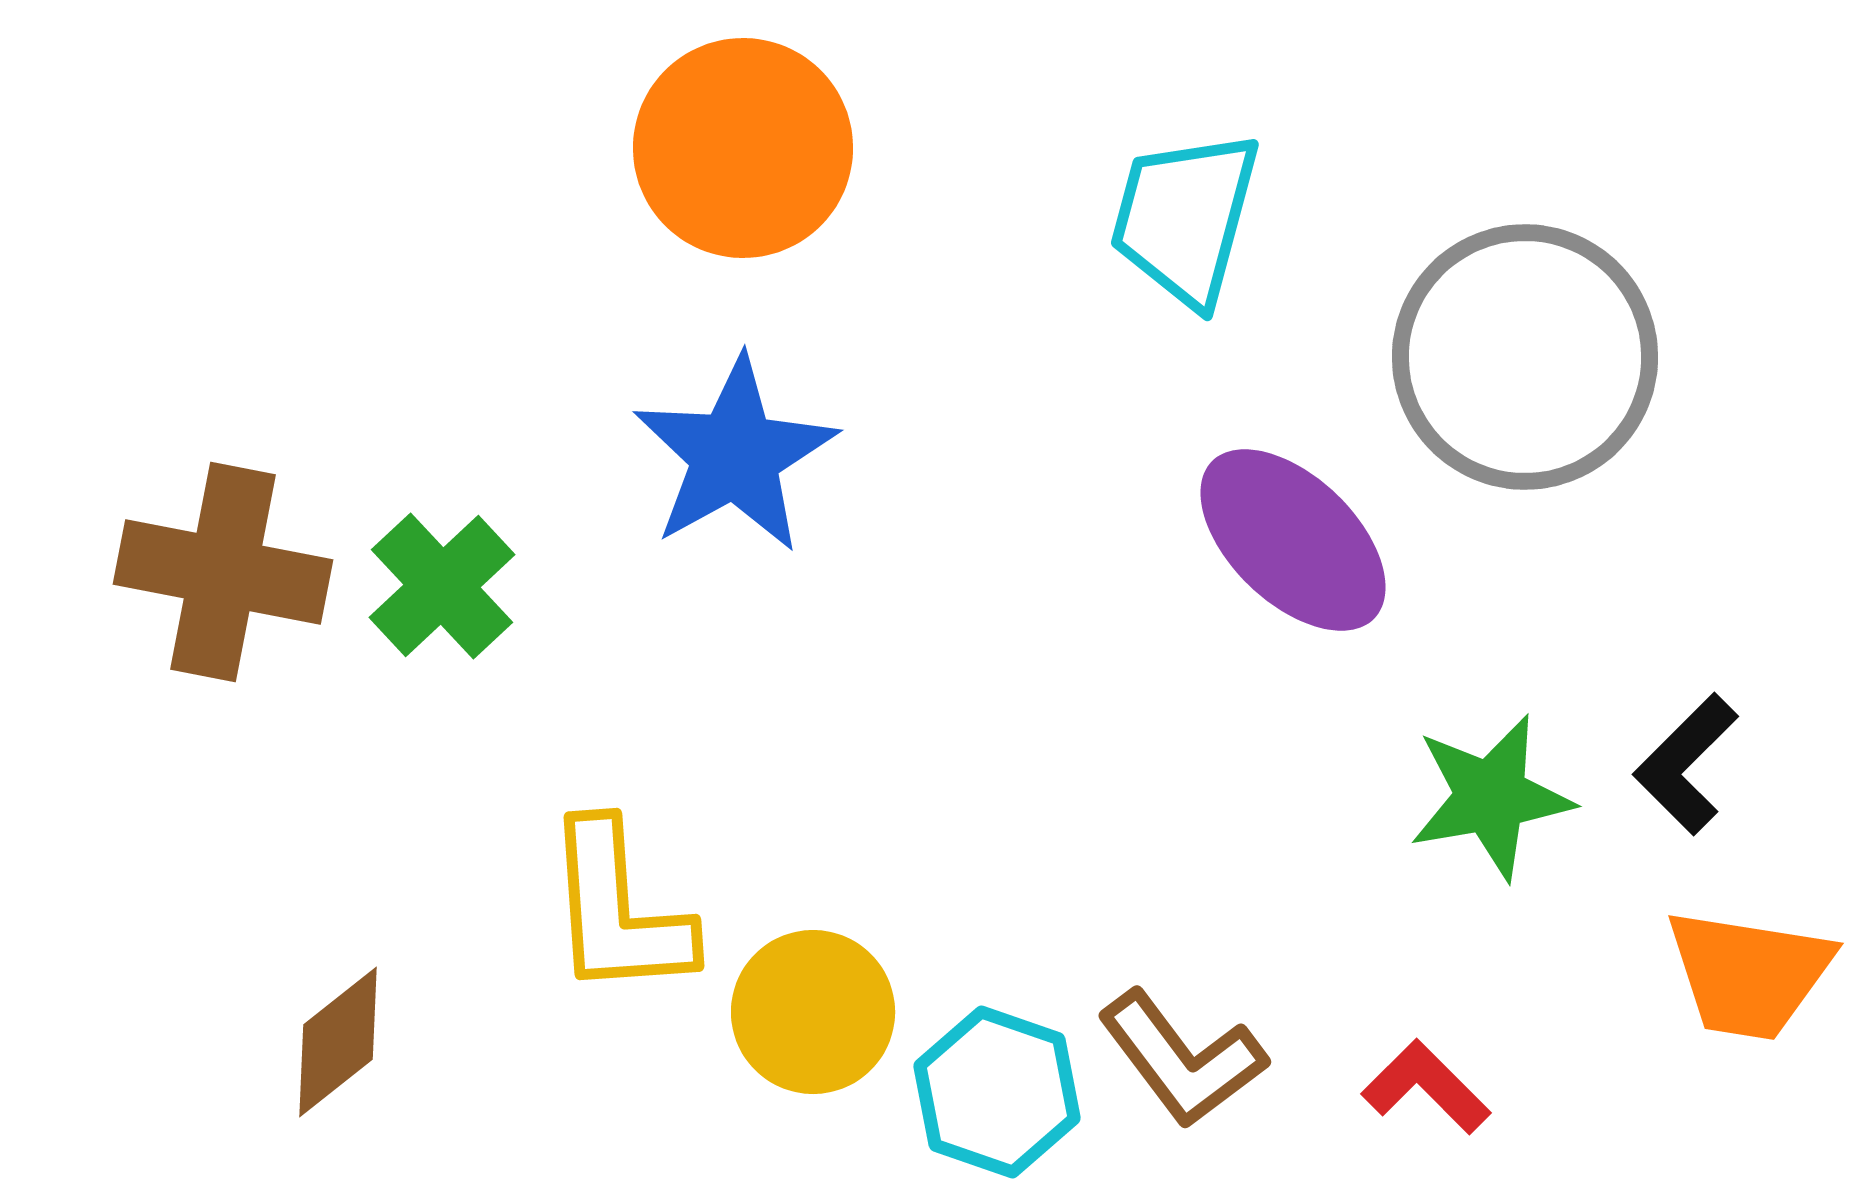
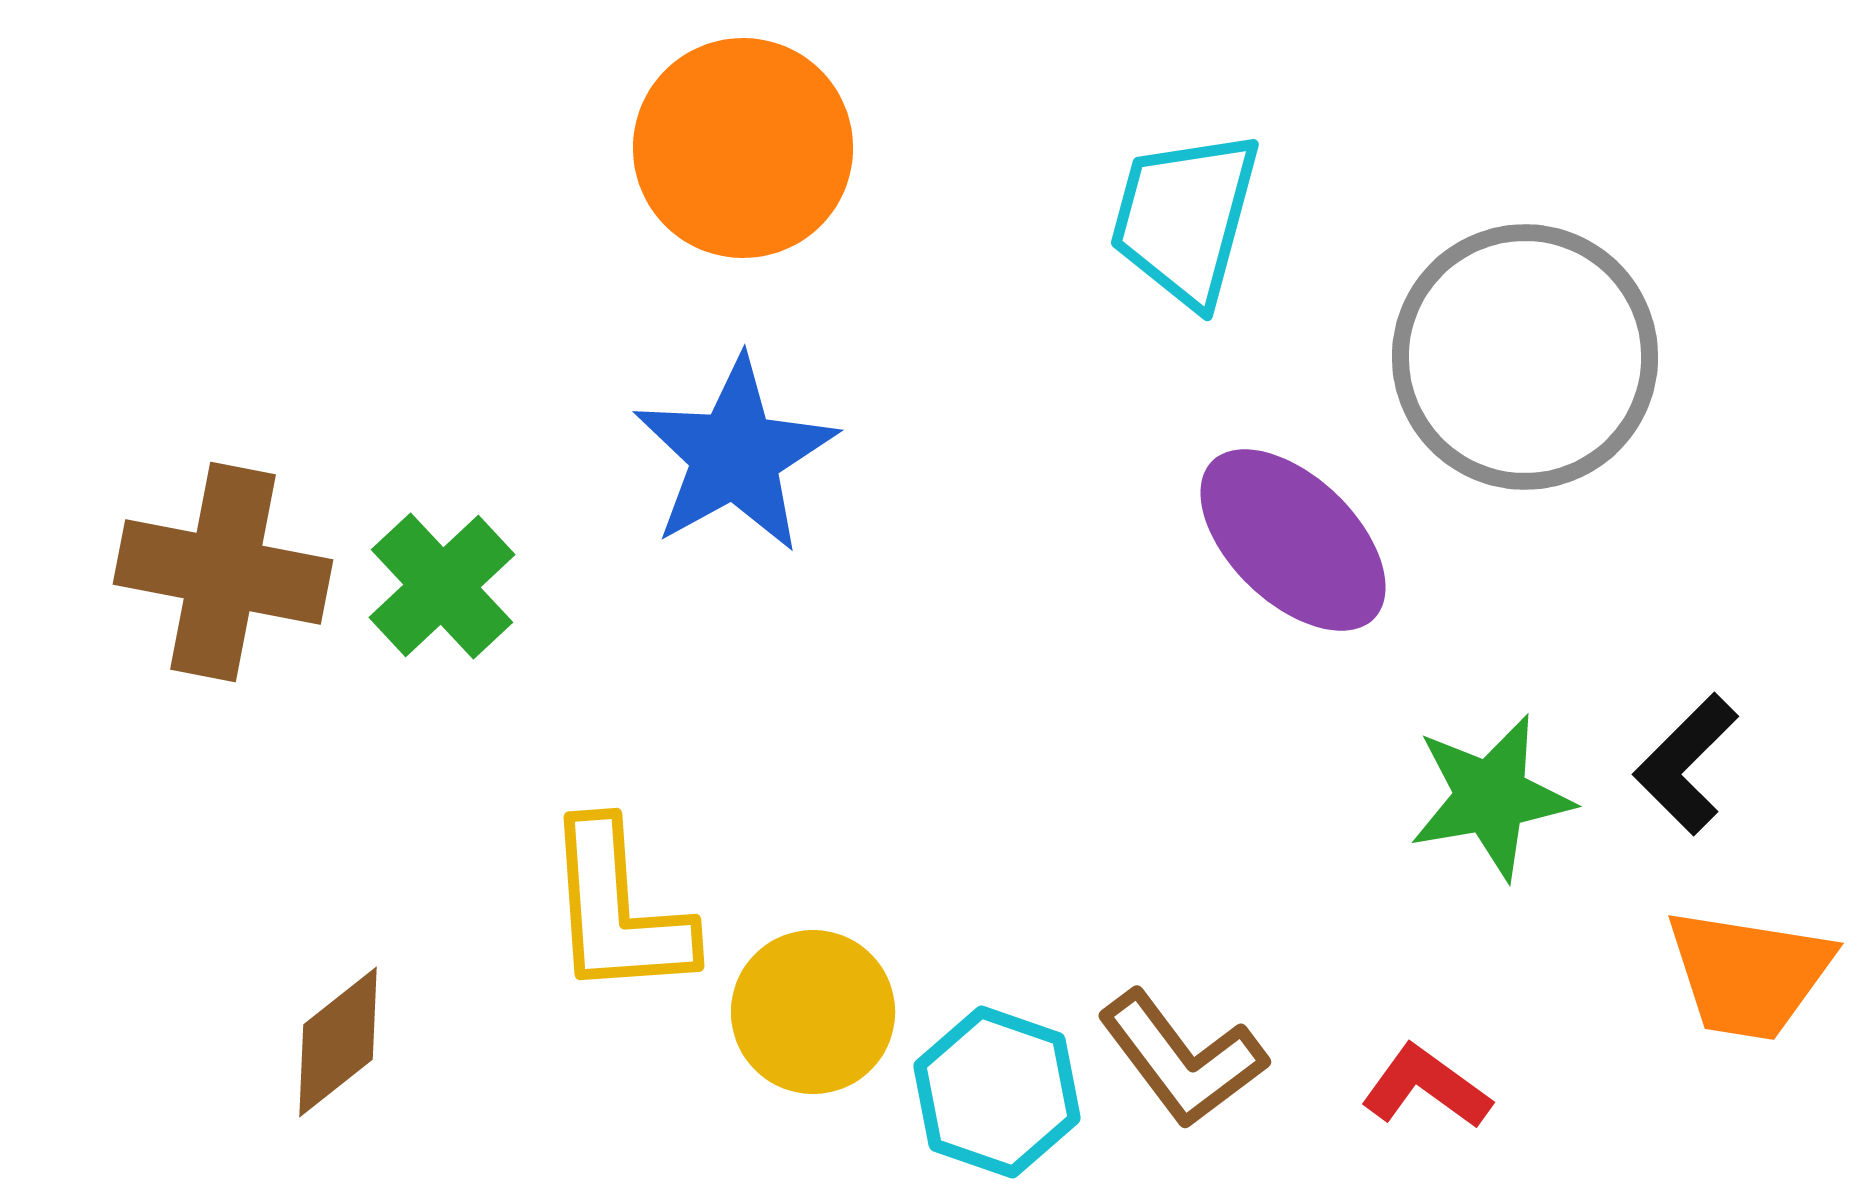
red L-shape: rotated 9 degrees counterclockwise
